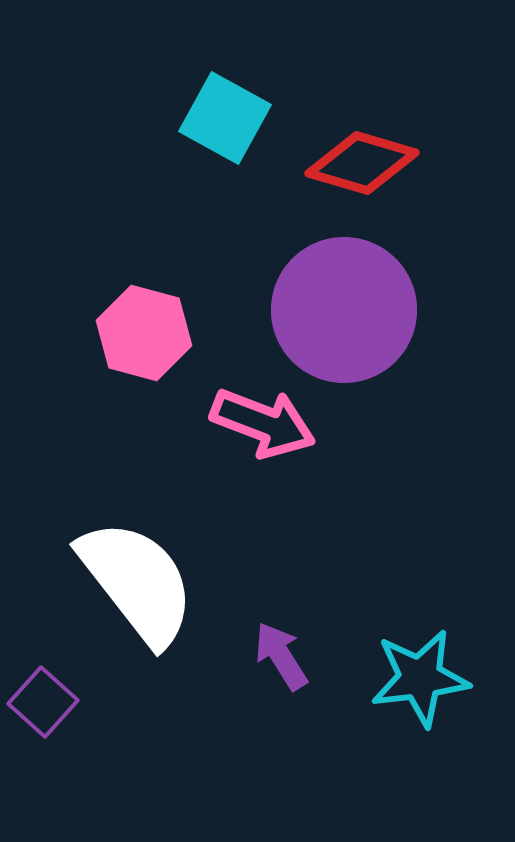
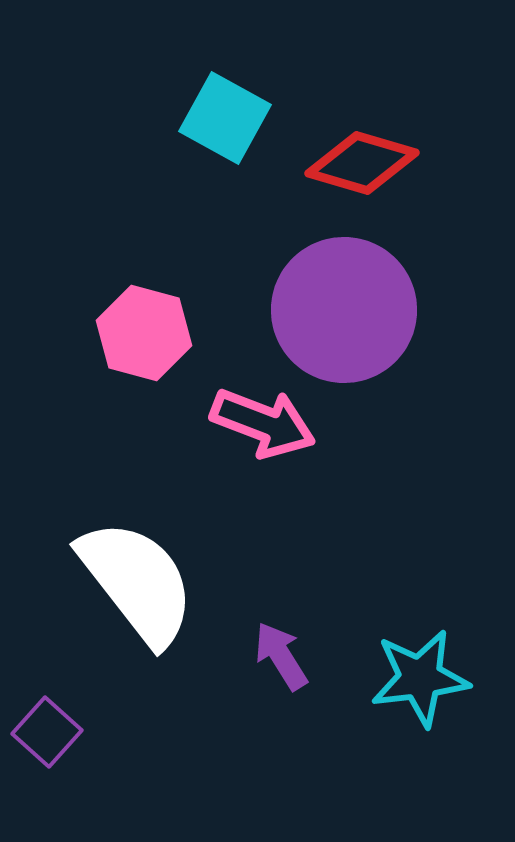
purple square: moved 4 px right, 30 px down
